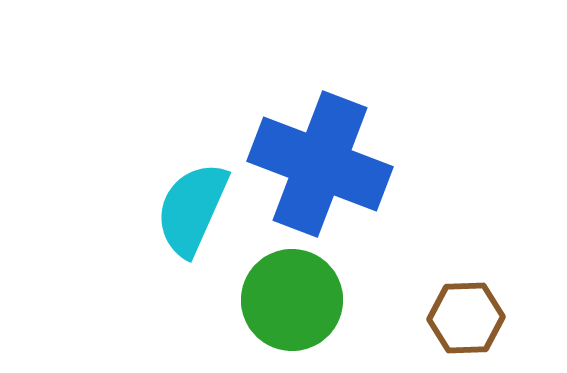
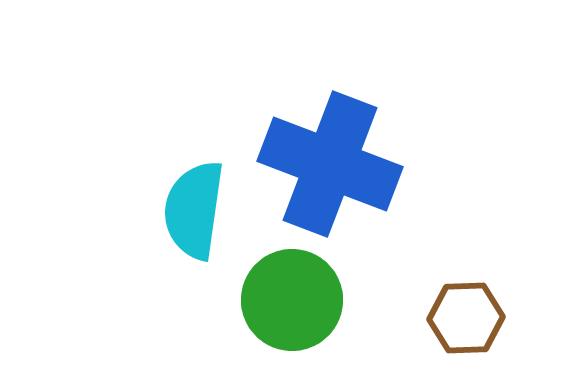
blue cross: moved 10 px right
cyan semicircle: moved 2 px right, 1 px down; rotated 16 degrees counterclockwise
